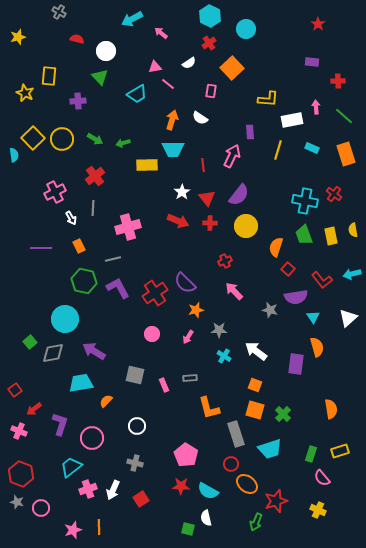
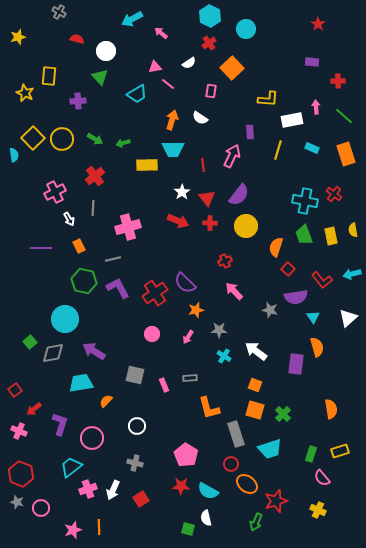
white arrow at (71, 218): moved 2 px left, 1 px down
